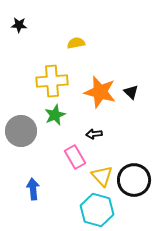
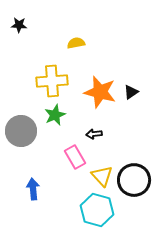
black triangle: rotated 42 degrees clockwise
